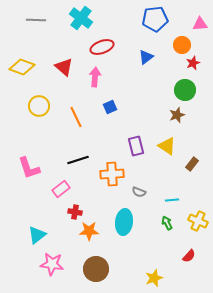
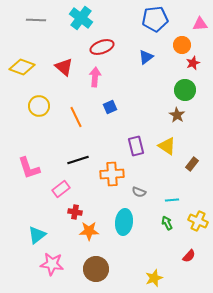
brown star: rotated 21 degrees counterclockwise
